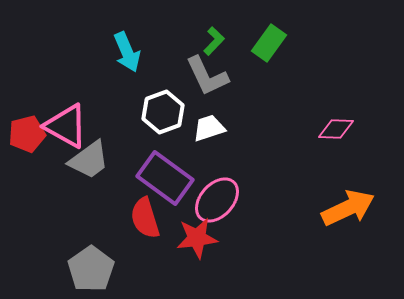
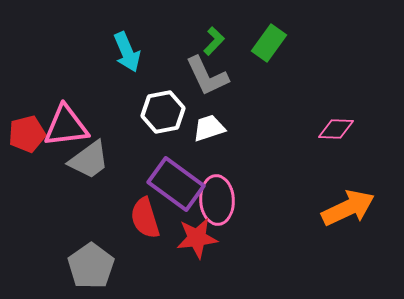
white hexagon: rotated 9 degrees clockwise
pink triangle: rotated 36 degrees counterclockwise
purple rectangle: moved 11 px right, 6 px down
pink ellipse: rotated 45 degrees counterclockwise
gray pentagon: moved 3 px up
